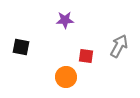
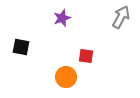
purple star: moved 3 px left, 2 px up; rotated 18 degrees counterclockwise
gray arrow: moved 2 px right, 29 px up
